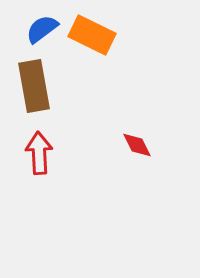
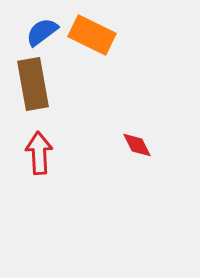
blue semicircle: moved 3 px down
brown rectangle: moved 1 px left, 2 px up
